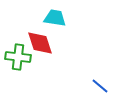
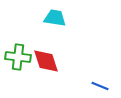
red diamond: moved 6 px right, 18 px down
blue line: rotated 18 degrees counterclockwise
